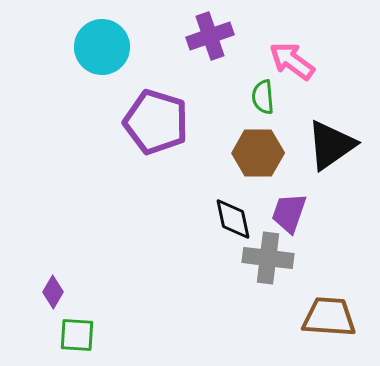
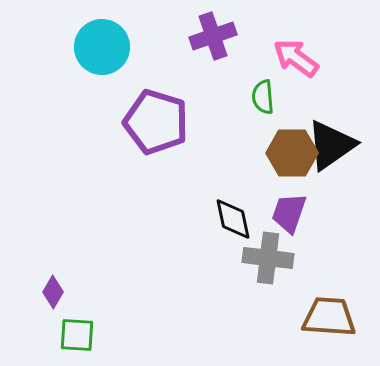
purple cross: moved 3 px right
pink arrow: moved 4 px right, 3 px up
brown hexagon: moved 34 px right
